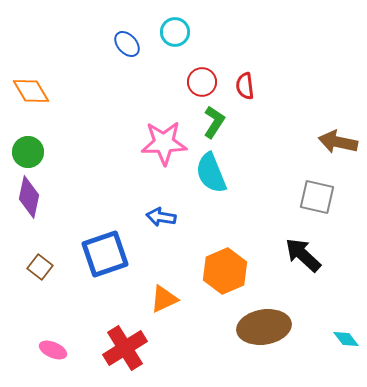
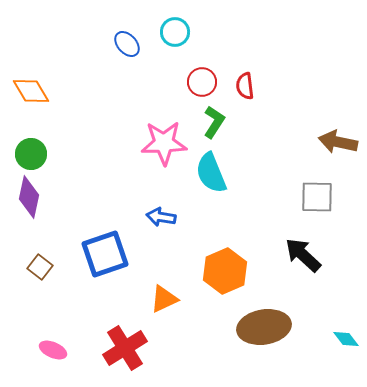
green circle: moved 3 px right, 2 px down
gray square: rotated 12 degrees counterclockwise
